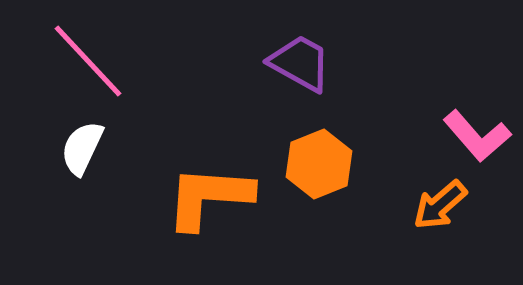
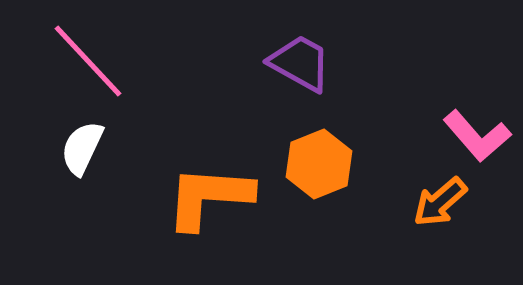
orange arrow: moved 3 px up
